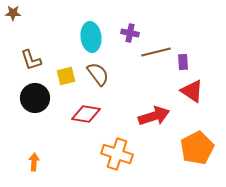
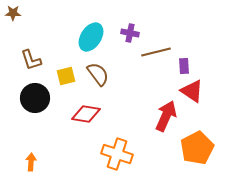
cyan ellipse: rotated 40 degrees clockwise
purple rectangle: moved 1 px right, 4 px down
red arrow: moved 12 px right; rotated 48 degrees counterclockwise
orange arrow: moved 3 px left
